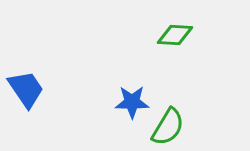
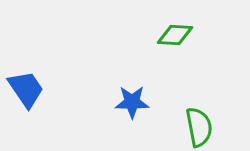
green semicircle: moved 31 px right; rotated 42 degrees counterclockwise
